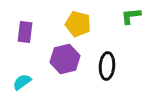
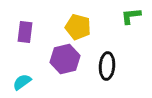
yellow pentagon: moved 3 px down
